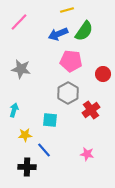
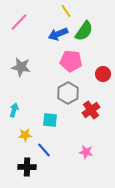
yellow line: moved 1 px left, 1 px down; rotated 72 degrees clockwise
gray star: moved 2 px up
pink star: moved 1 px left, 2 px up
